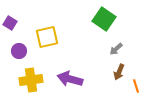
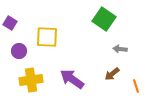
yellow square: rotated 15 degrees clockwise
gray arrow: moved 4 px right; rotated 48 degrees clockwise
brown arrow: moved 7 px left, 2 px down; rotated 28 degrees clockwise
purple arrow: moved 2 px right; rotated 20 degrees clockwise
